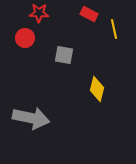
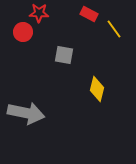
yellow line: rotated 24 degrees counterclockwise
red circle: moved 2 px left, 6 px up
gray arrow: moved 5 px left, 5 px up
